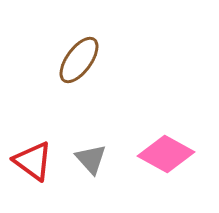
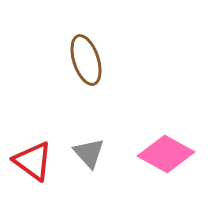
brown ellipse: moved 7 px right; rotated 54 degrees counterclockwise
gray triangle: moved 2 px left, 6 px up
